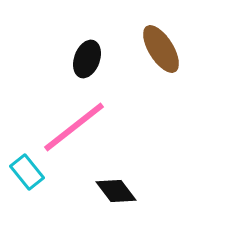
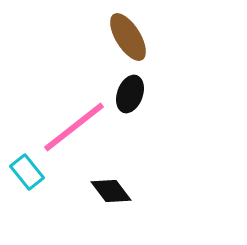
brown ellipse: moved 33 px left, 12 px up
black ellipse: moved 43 px right, 35 px down
black diamond: moved 5 px left
